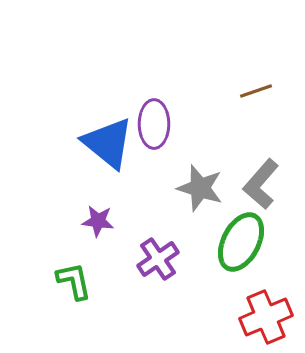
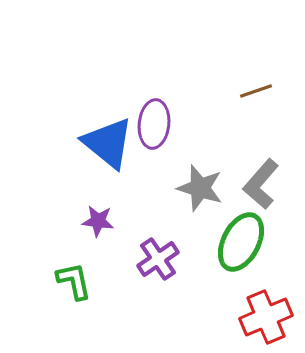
purple ellipse: rotated 6 degrees clockwise
